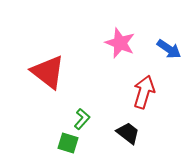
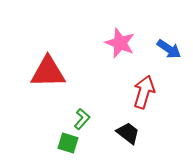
red triangle: rotated 39 degrees counterclockwise
